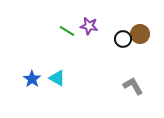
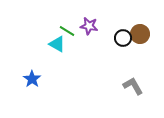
black circle: moved 1 px up
cyan triangle: moved 34 px up
